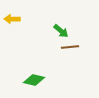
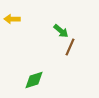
brown line: rotated 60 degrees counterclockwise
green diamond: rotated 30 degrees counterclockwise
